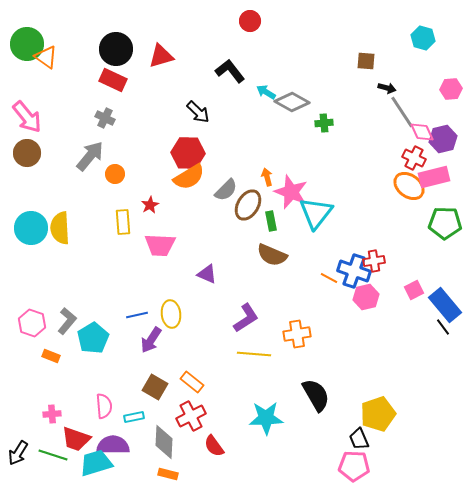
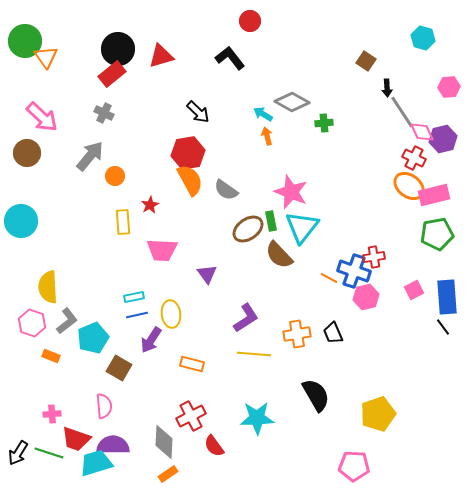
green circle at (27, 44): moved 2 px left, 3 px up
black circle at (116, 49): moved 2 px right
orange triangle at (46, 57): rotated 20 degrees clockwise
brown square at (366, 61): rotated 30 degrees clockwise
black L-shape at (230, 71): moved 13 px up
red rectangle at (113, 80): moved 1 px left, 6 px up; rotated 64 degrees counterclockwise
black arrow at (387, 88): rotated 72 degrees clockwise
pink hexagon at (451, 89): moved 2 px left, 2 px up
cyan arrow at (266, 92): moved 3 px left, 22 px down
pink arrow at (27, 117): moved 15 px right; rotated 8 degrees counterclockwise
gray cross at (105, 118): moved 1 px left, 5 px up
red hexagon at (188, 153): rotated 12 degrees counterclockwise
orange circle at (115, 174): moved 2 px down
orange semicircle at (189, 177): moved 1 px right, 3 px down; rotated 88 degrees counterclockwise
orange arrow at (267, 177): moved 41 px up
pink rectangle at (434, 177): moved 18 px down
gray semicircle at (226, 190): rotated 80 degrees clockwise
brown ellipse at (248, 205): moved 24 px down; rotated 24 degrees clockwise
cyan triangle at (316, 213): moved 14 px left, 14 px down
green pentagon at (445, 223): moved 8 px left, 11 px down; rotated 12 degrees counterclockwise
cyan circle at (31, 228): moved 10 px left, 7 px up
yellow semicircle at (60, 228): moved 12 px left, 59 px down
pink trapezoid at (160, 245): moved 2 px right, 5 px down
brown semicircle at (272, 255): moved 7 px right; rotated 24 degrees clockwise
red cross at (374, 261): moved 4 px up
purple triangle at (207, 274): rotated 30 degrees clockwise
blue rectangle at (445, 305): moved 2 px right, 8 px up; rotated 36 degrees clockwise
gray L-shape at (67, 321): rotated 12 degrees clockwise
cyan pentagon at (93, 338): rotated 8 degrees clockwise
orange rectangle at (192, 382): moved 18 px up; rotated 25 degrees counterclockwise
brown square at (155, 387): moved 36 px left, 19 px up
cyan rectangle at (134, 417): moved 120 px up
cyan star at (266, 418): moved 9 px left
black trapezoid at (359, 439): moved 26 px left, 106 px up
green line at (53, 455): moved 4 px left, 2 px up
orange rectangle at (168, 474): rotated 48 degrees counterclockwise
